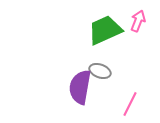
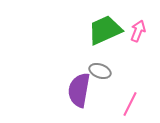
pink arrow: moved 10 px down
purple semicircle: moved 1 px left, 3 px down
